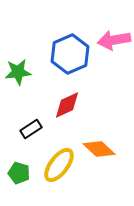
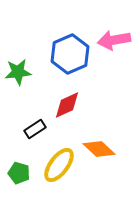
black rectangle: moved 4 px right
